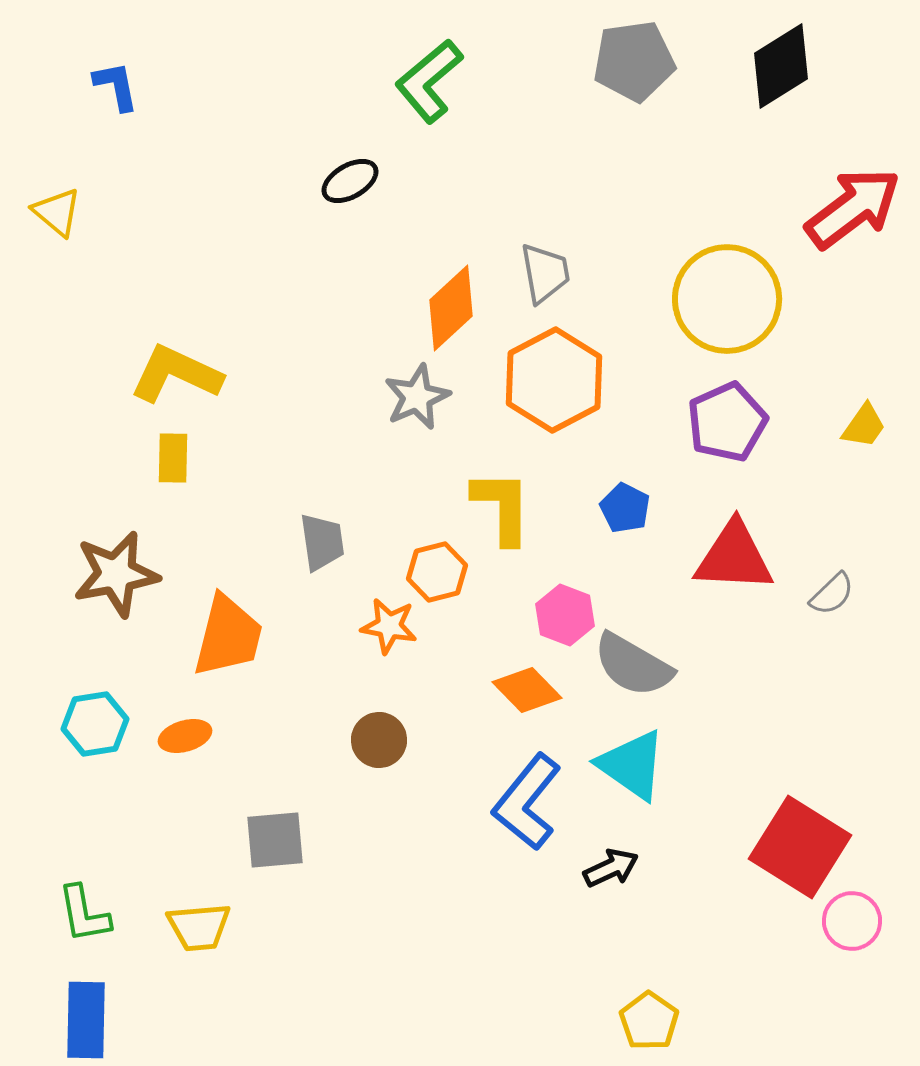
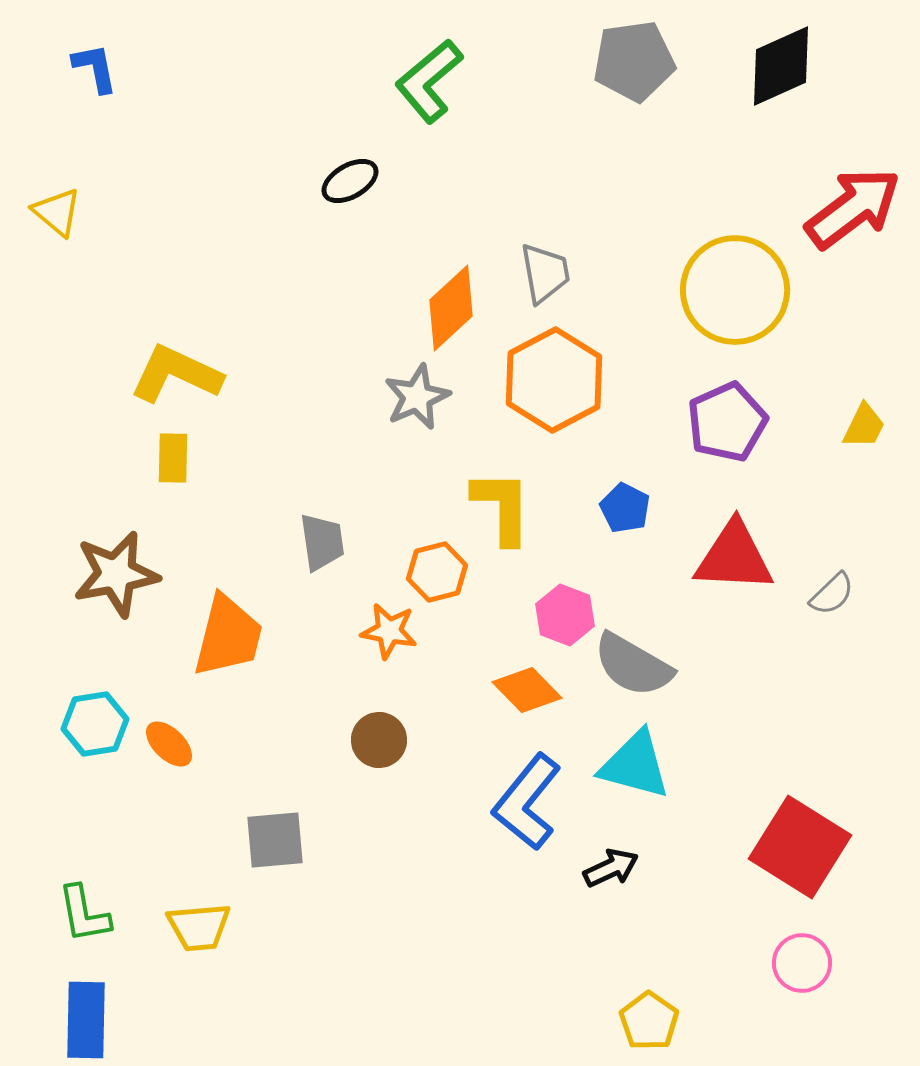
black diamond at (781, 66): rotated 8 degrees clockwise
blue L-shape at (116, 86): moved 21 px left, 18 px up
yellow circle at (727, 299): moved 8 px right, 9 px up
yellow trapezoid at (864, 426): rotated 9 degrees counterclockwise
orange star at (389, 626): moved 5 px down
orange ellipse at (185, 736): moved 16 px left, 8 px down; rotated 60 degrees clockwise
cyan triangle at (632, 765): moved 3 px right; rotated 20 degrees counterclockwise
pink circle at (852, 921): moved 50 px left, 42 px down
